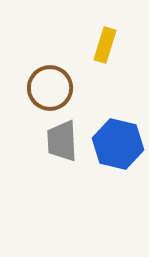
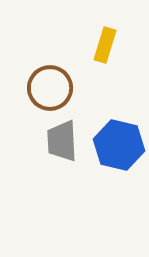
blue hexagon: moved 1 px right, 1 px down
